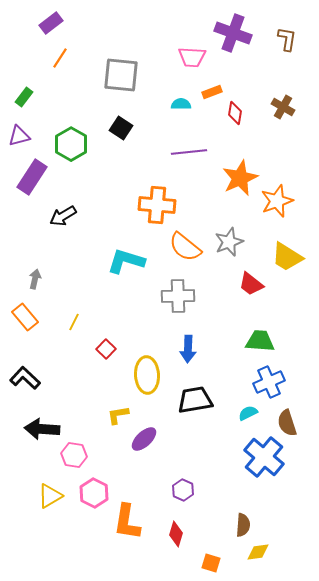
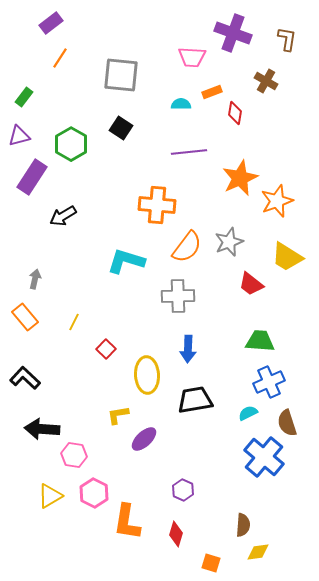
brown cross at (283, 107): moved 17 px left, 26 px up
orange semicircle at (185, 247): moved 2 px right; rotated 92 degrees counterclockwise
